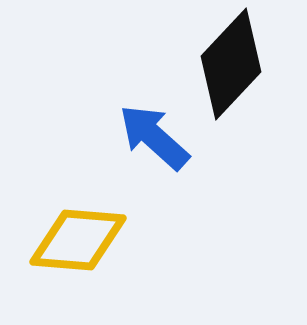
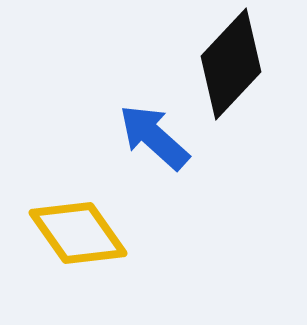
yellow diamond: moved 7 px up; rotated 50 degrees clockwise
